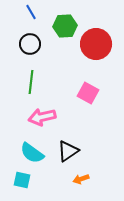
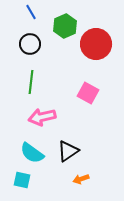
green hexagon: rotated 20 degrees counterclockwise
